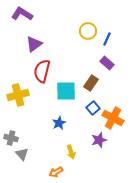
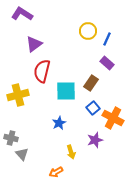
purple star: moved 4 px left
